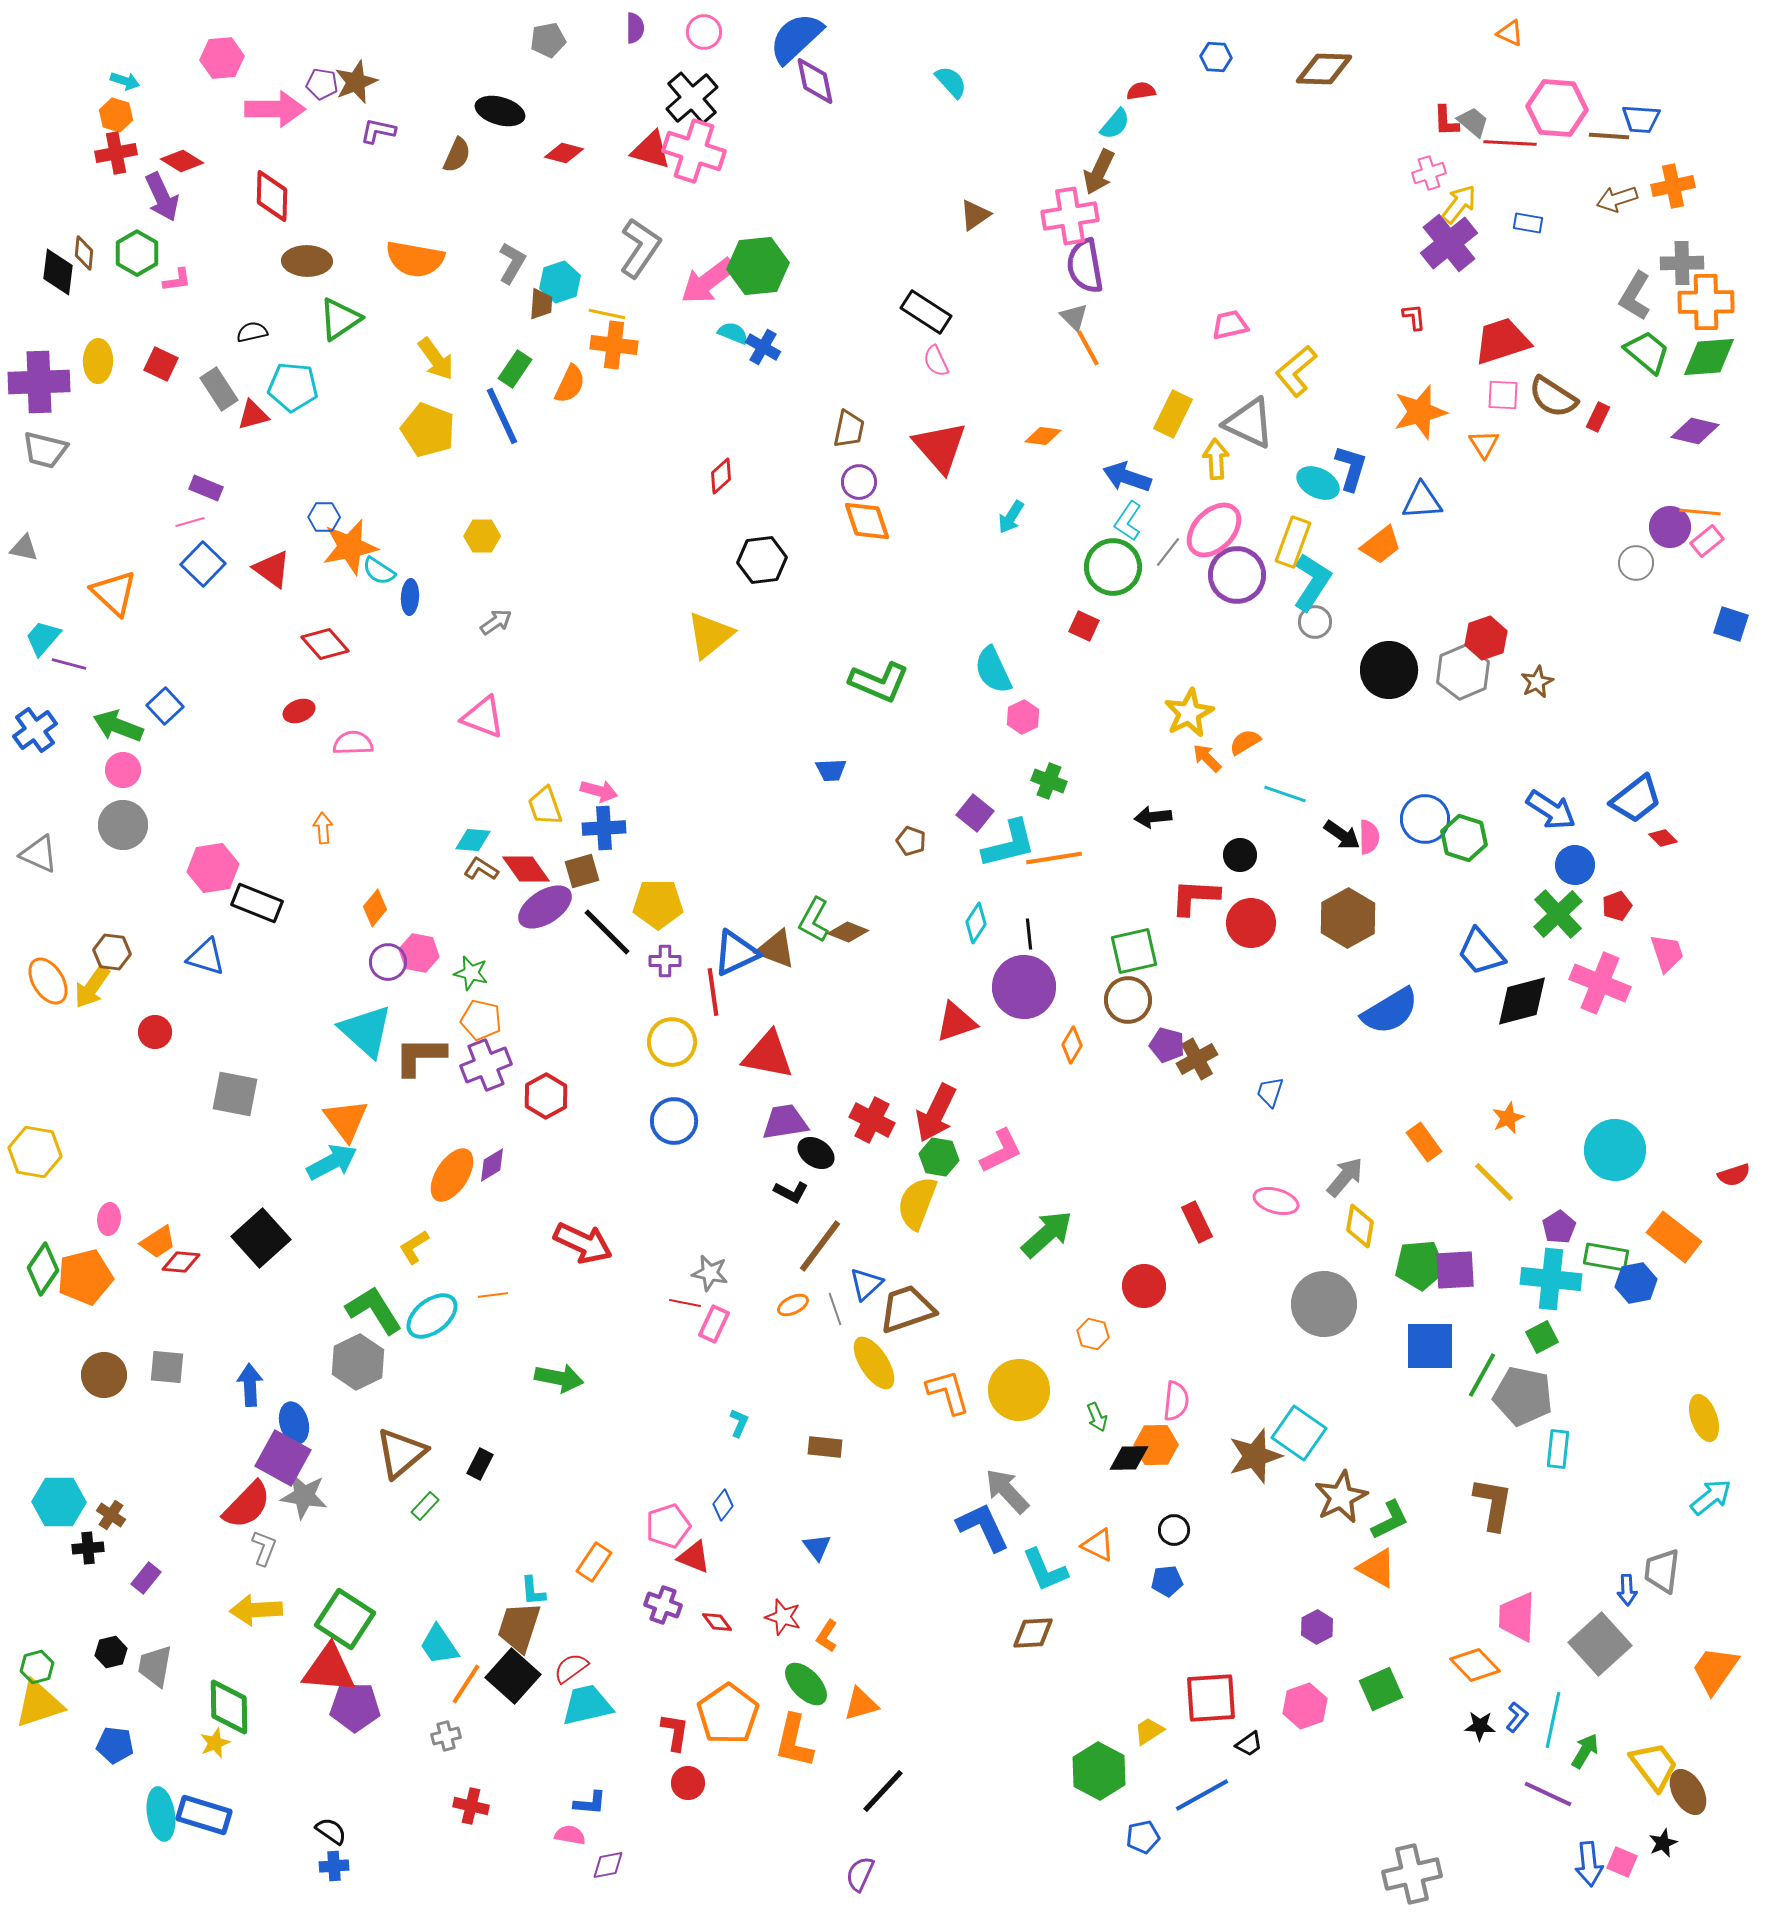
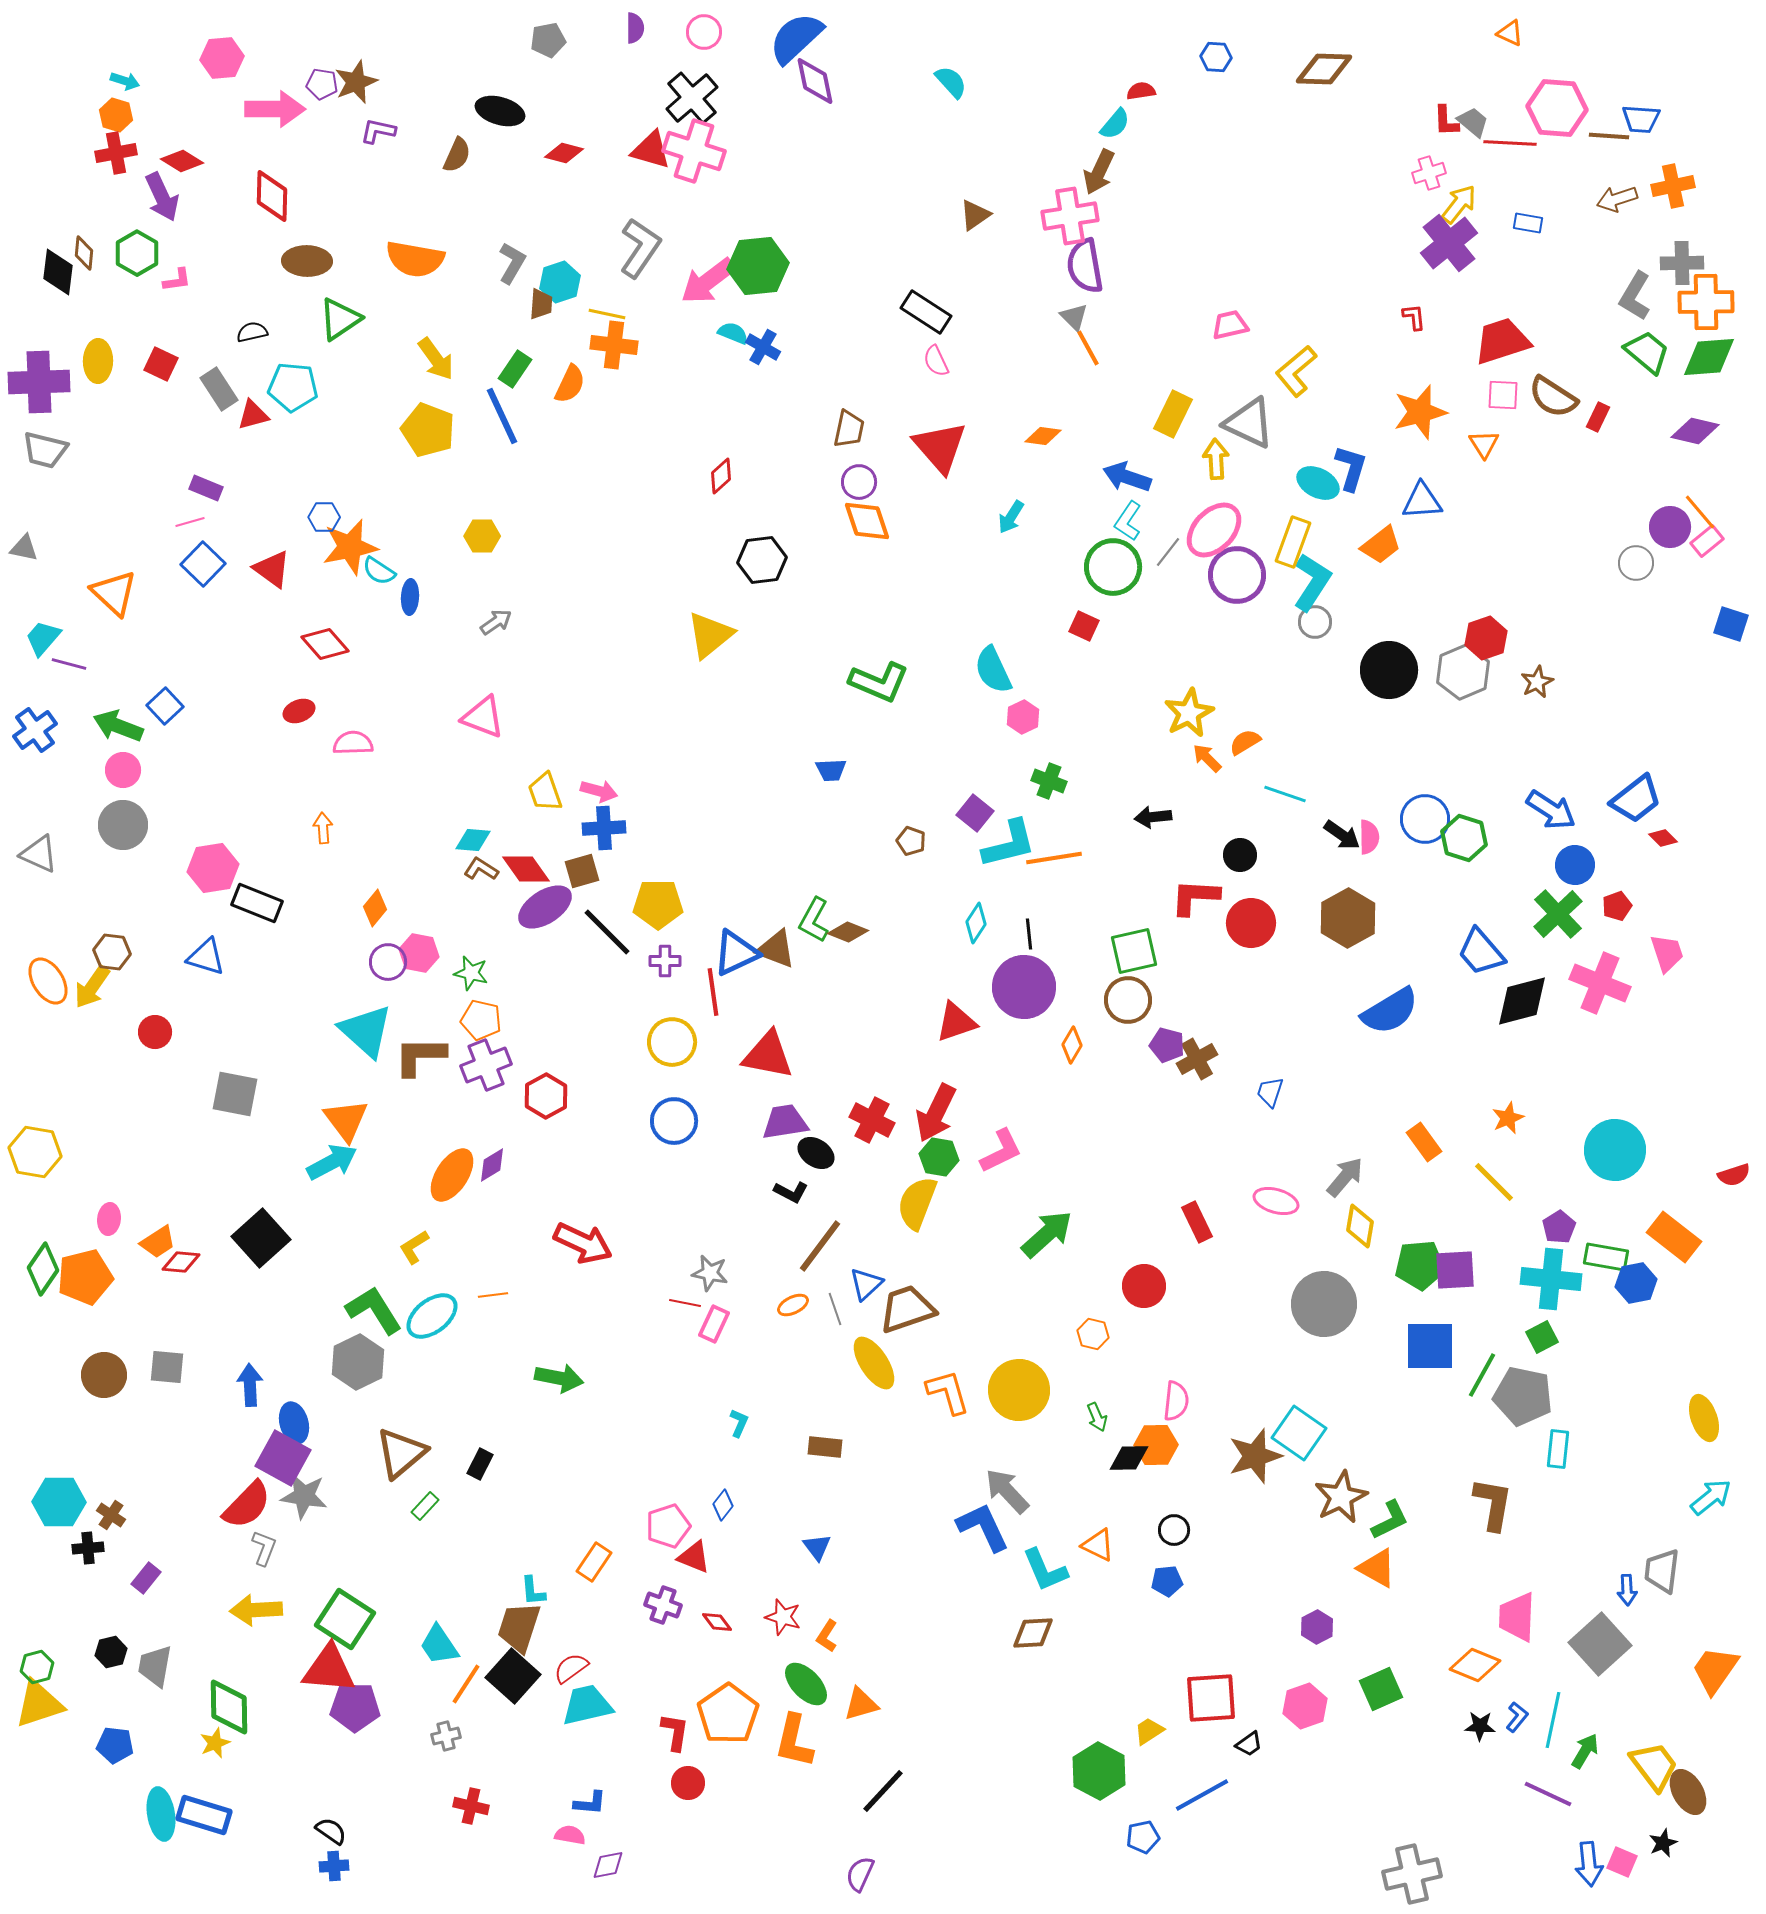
orange line at (1700, 512): rotated 45 degrees clockwise
yellow trapezoid at (545, 806): moved 14 px up
orange diamond at (1475, 1665): rotated 24 degrees counterclockwise
